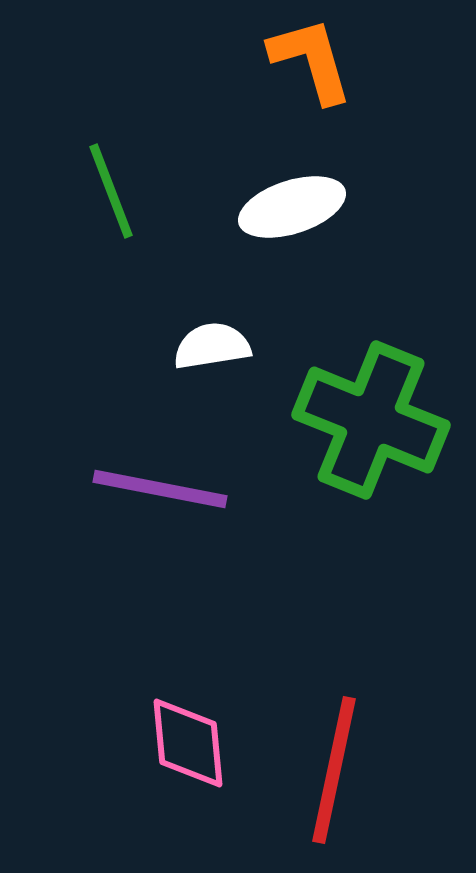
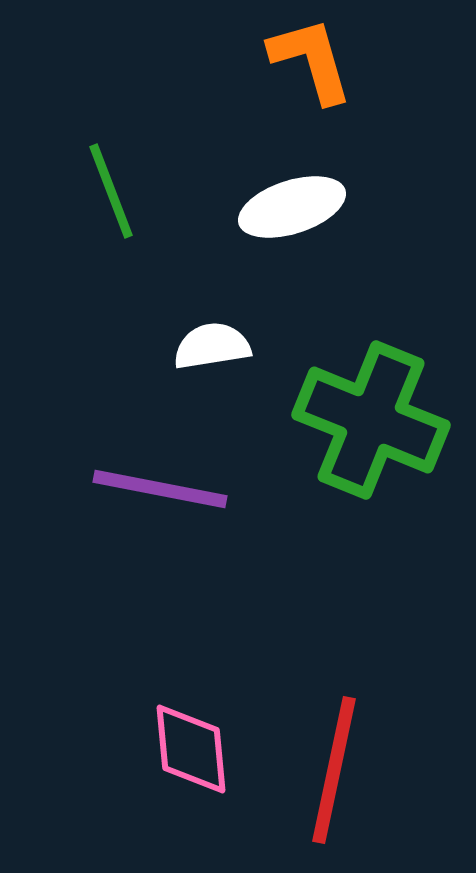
pink diamond: moved 3 px right, 6 px down
